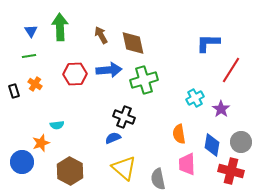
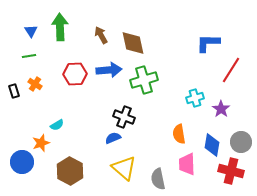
cyan cross: rotated 12 degrees clockwise
cyan semicircle: rotated 24 degrees counterclockwise
